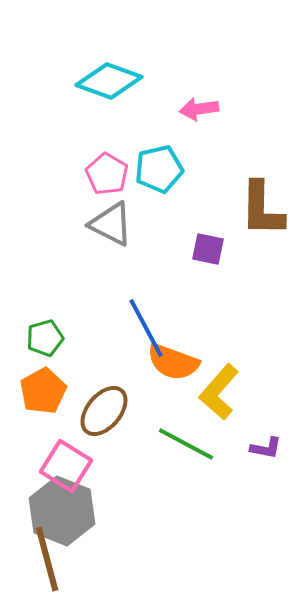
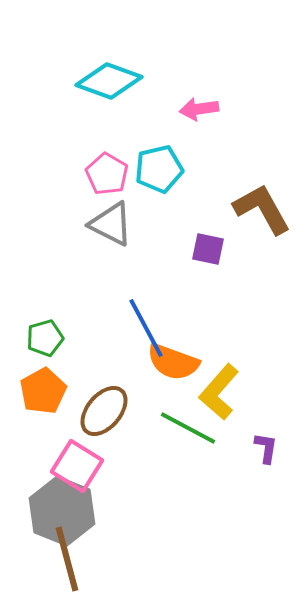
brown L-shape: rotated 150 degrees clockwise
green line: moved 2 px right, 16 px up
purple L-shape: rotated 92 degrees counterclockwise
pink square: moved 11 px right
brown line: moved 20 px right
